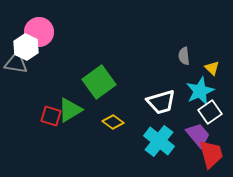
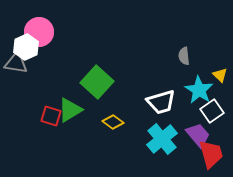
white hexagon: rotated 10 degrees clockwise
yellow triangle: moved 8 px right, 7 px down
green square: moved 2 px left; rotated 12 degrees counterclockwise
cyan star: moved 1 px left, 1 px up; rotated 16 degrees counterclockwise
white square: moved 2 px right, 1 px up
cyan cross: moved 3 px right, 2 px up; rotated 12 degrees clockwise
